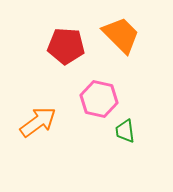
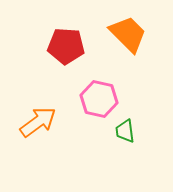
orange trapezoid: moved 7 px right, 1 px up
